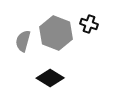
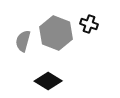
black diamond: moved 2 px left, 3 px down
